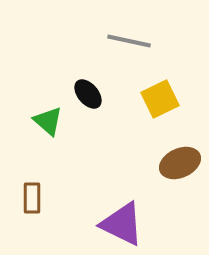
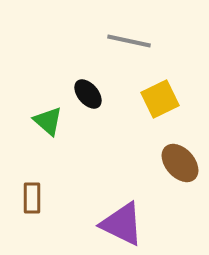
brown ellipse: rotated 72 degrees clockwise
